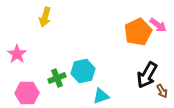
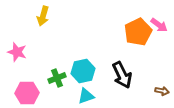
yellow arrow: moved 2 px left, 1 px up
pink arrow: moved 1 px right
pink star: moved 2 px up; rotated 18 degrees counterclockwise
black arrow: moved 25 px left; rotated 56 degrees counterclockwise
brown arrow: rotated 48 degrees counterclockwise
cyan triangle: moved 15 px left
